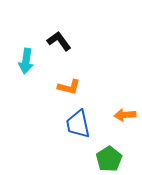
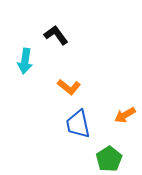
black L-shape: moved 3 px left, 6 px up
cyan arrow: moved 1 px left
orange L-shape: rotated 25 degrees clockwise
orange arrow: rotated 25 degrees counterclockwise
